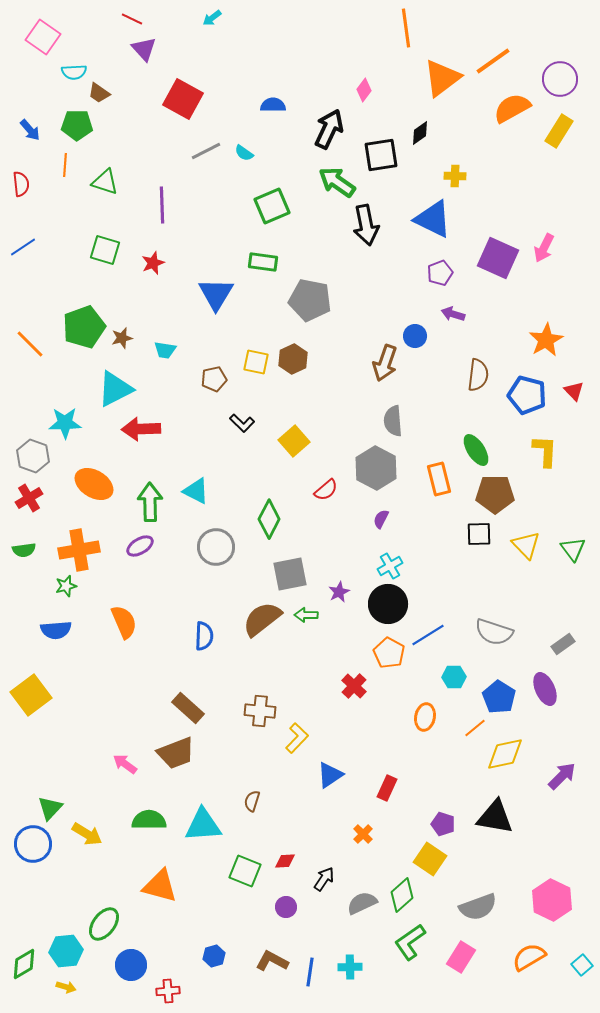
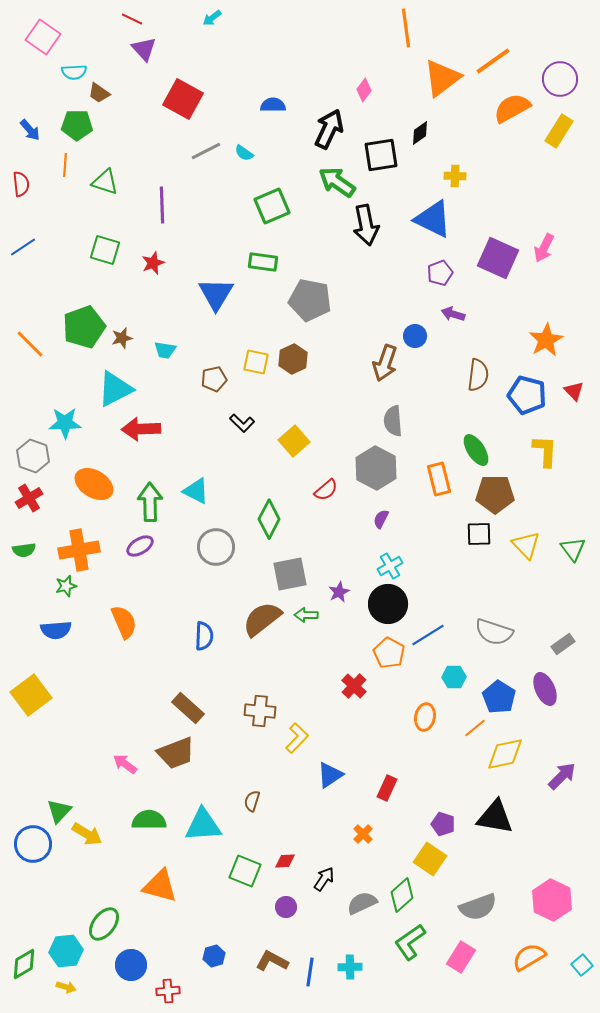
green triangle at (50, 808): moved 9 px right, 3 px down
